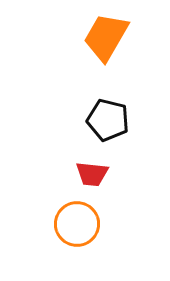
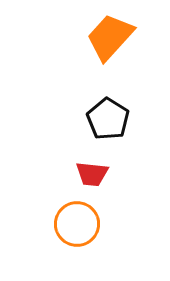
orange trapezoid: moved 4 px right; rotated 12 degrees clockwise
black pentagon: moved 1 px up; rotated 18 degrees clockwise
